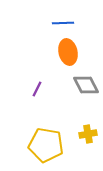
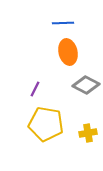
gray diamond: rotated 36 degrees counterclockwise
purple line: moved 2 px left
yellow cross: moved 1 px up
yellow pentagon: moved 21 px up
